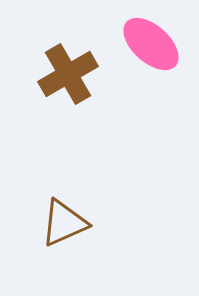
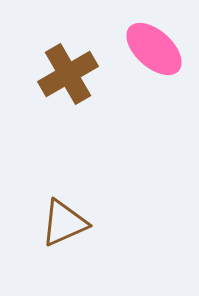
pink ellipse: moved 3 px right, 5 px down
